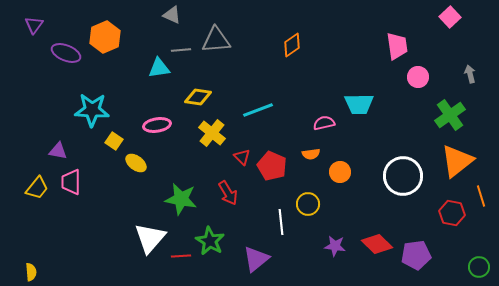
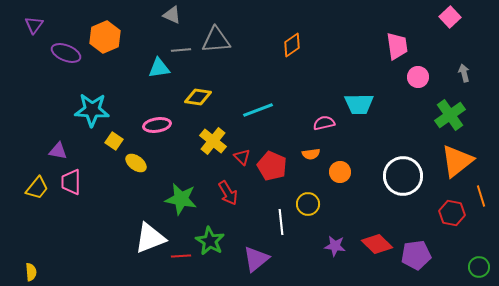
gray arrow at (470, 74): moved 6 px left, 1 px up
yellow cross at (212, 133): moved 1 px right, 8 px down
white triangle at (150, 238): rotated 28 degrees clockwise
